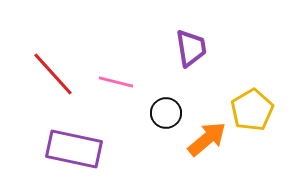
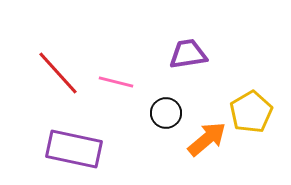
purple trapezoid: moved 3 px left, 6 px down; rotated 90 degrees counterclockwise
red line: moved 5 px right, 1 px up
yellow pentagon: moved 1 px left, 2 px down
